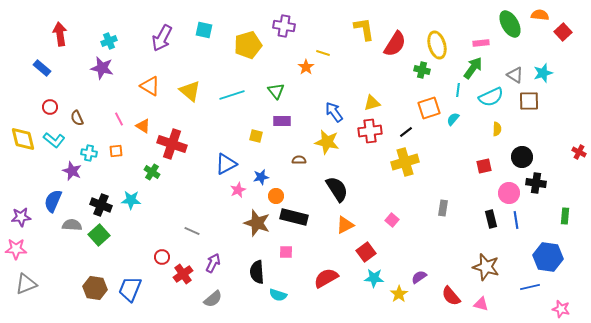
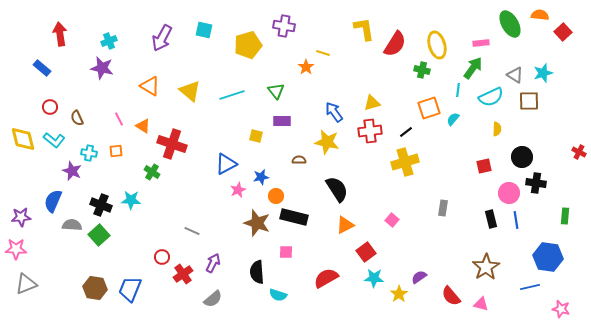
brown star at (486, 267): rotated 24 degrees clockwise
